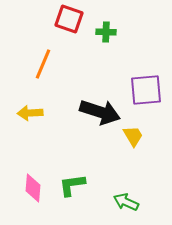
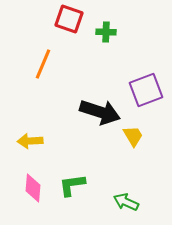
purple square: rotated 16 degrees counterclockwise
yellow arrow: moved 28 px down
